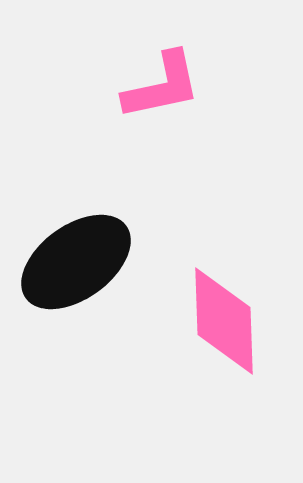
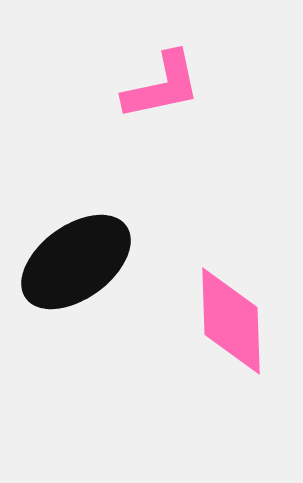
pink diamond: moved 7 px right
